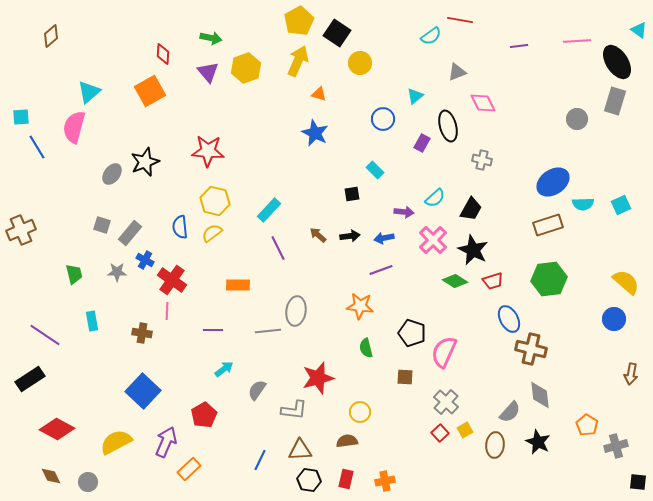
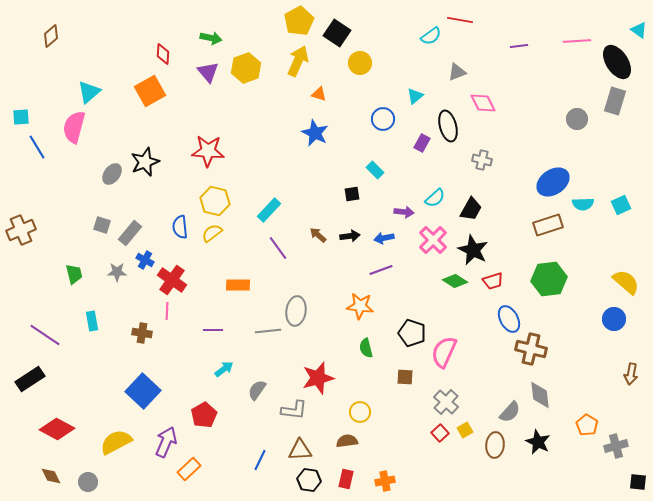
purple line at (278, 248): rotated 10 degrees counterclockwise
